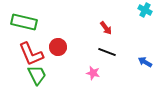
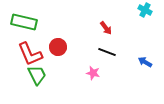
red L-shape: moved 1 px left
